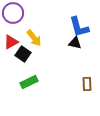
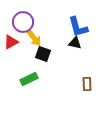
purple circle: moved 10 px right, 9 px down
blue L-shape: moved 1 px left
black square: moved 20 px right; rotated 14 degrees counterclockwise
green rectangle: moved 3 px up
